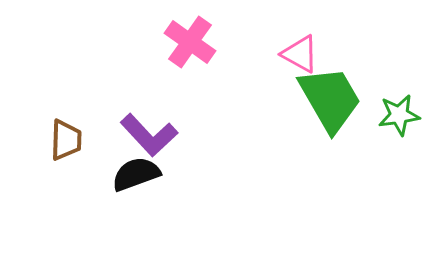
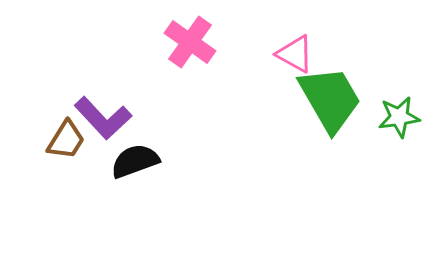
pink triangle: moved 5 px left
green star: moved 2 px down
purple L-shape: moved 46 px left, 17 px up
brown trapezoid: rotated 30 degrees clockwise
black semicircle: moved 1 px left, 13 px up
